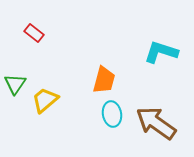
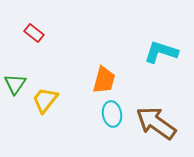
yellow trapezoid: rotated 12 degrees counterclockwise
